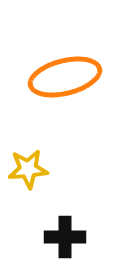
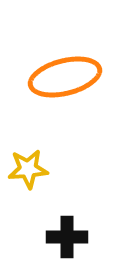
black cross: moved 2 px right
